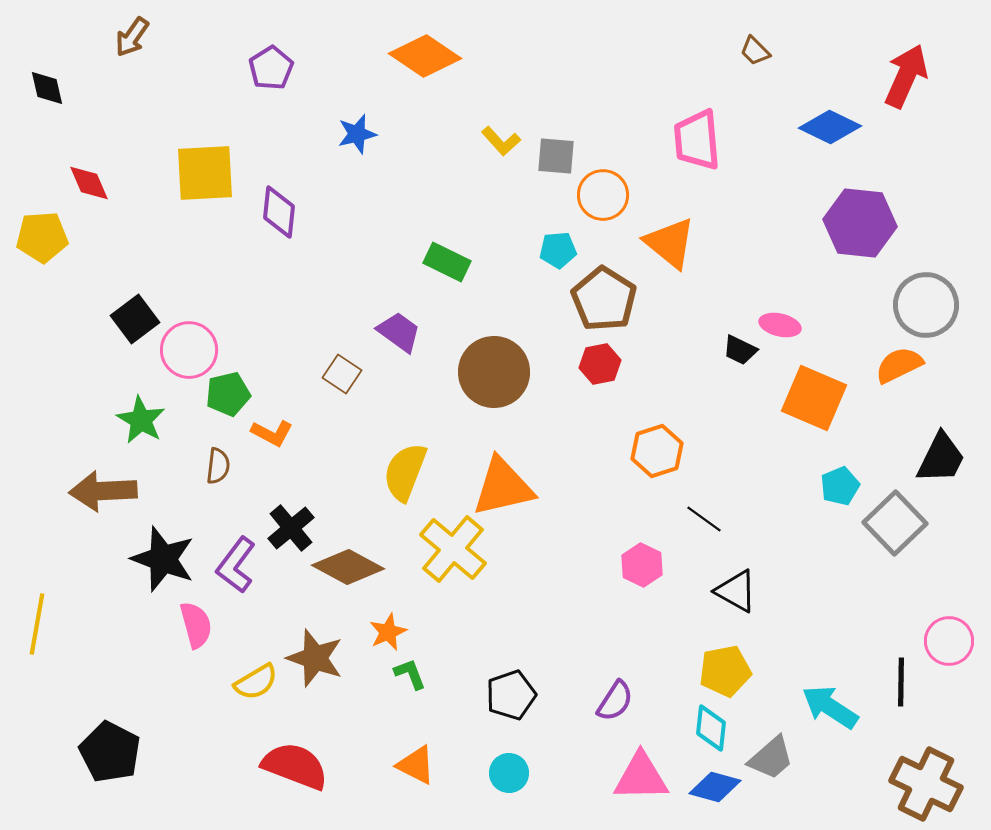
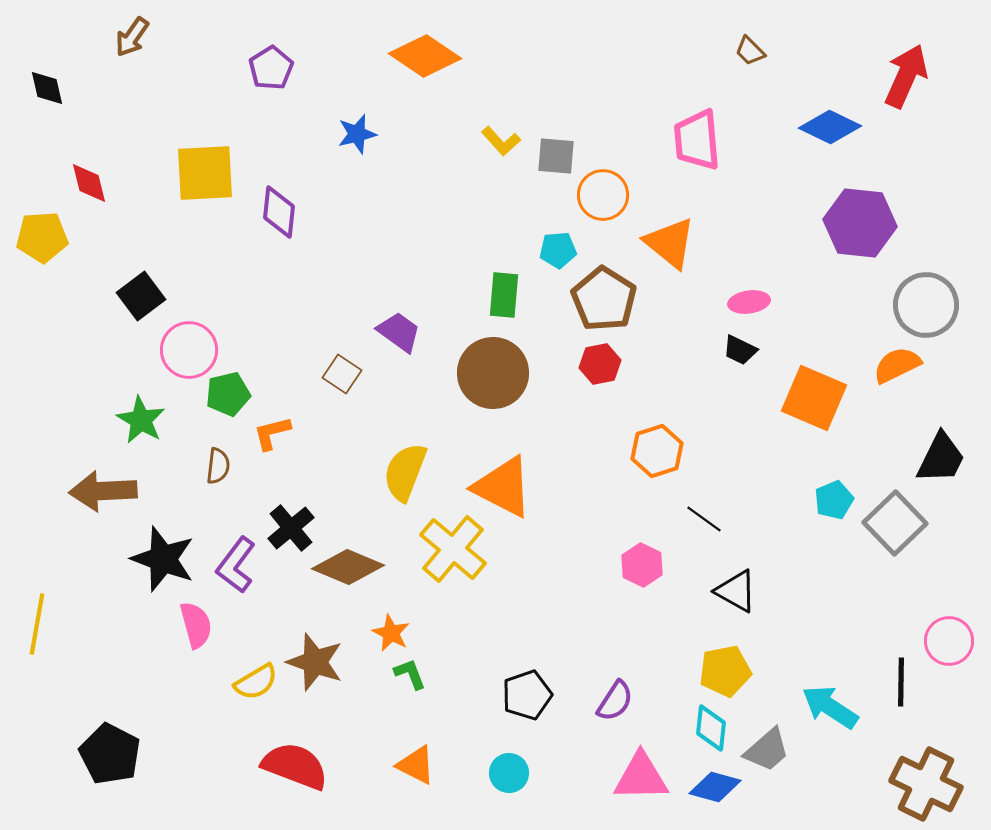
brown trapezoid at (755, 51): moved 5 px left
red diamond at (89, 183): rotated 9 degrees clockwise
green rectangle at (447, 262): moved 57 px right, 33 px down; rotated 69 degrees clockwise
black square at (135, 319): moved 6 px right, 23 px up
pink ellipse at (780, 325): moved 31 px left, 23 px up; rotated 21 degrees counterclockwise
orange semicircle at (899, 365): moved 2 px left
brown circle at (494, 372): moved 1 px left, 1 px down
orange L-shape at (272, 433): rotated 138 degrees clockwise
cyan pentagon at (840, 486): moved 6 px left, 14 px down
orange triangle at (503, 487): rotated 40 degrees clockwise
brown diamond at (348, 567): rotated 6 degrees counterclockwise
orange star at (388, 632): moved 3 px right, 1 px down; rotated 21 degrees counterclockwise
brown star at (315, 658): moved 4 px down
black pentagon at (511, 695): moved 16 px right
black pentagon at (110, 752): moved 2 px down
gray trapezoid at (771, 758): moved 4 px left, 8 px up
